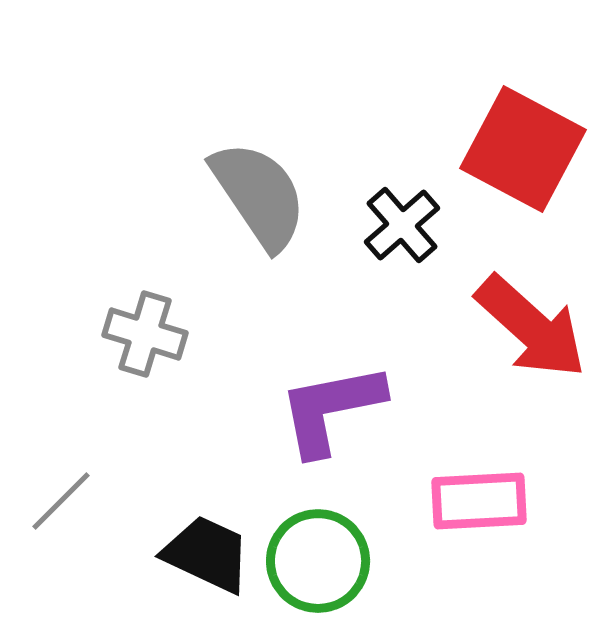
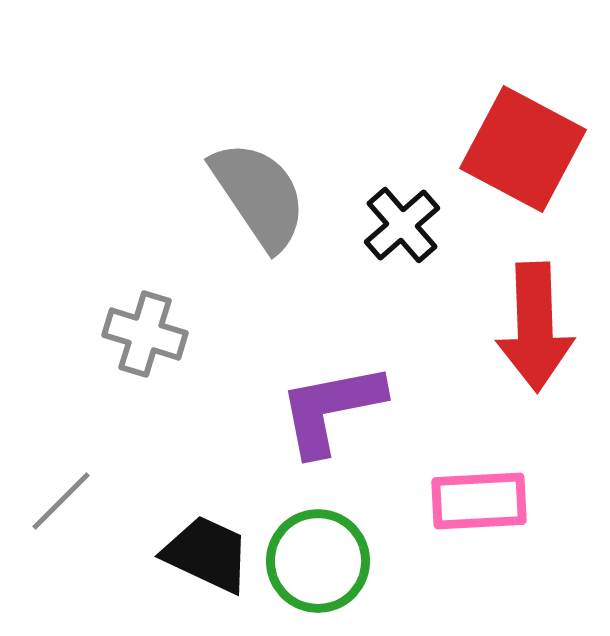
red arrow: moved 4 px right; rotated 46 degrees clockwise
